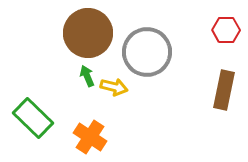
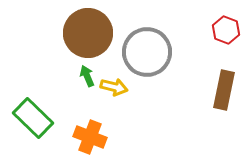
red hexagon: rotated 20 degrees clockwise
orange cross: rotated 12 degrees counterclockwise
